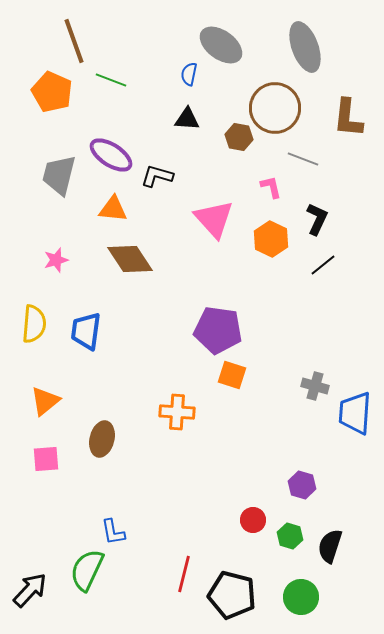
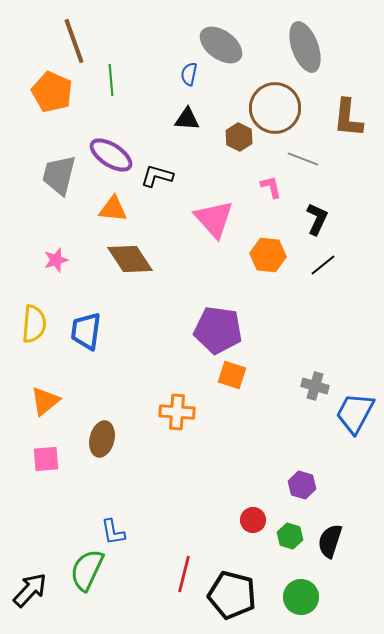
green line at (111, 80): rotated 64 degrees clockwise
brown hexagon at (239, 137): rotated 16 degrees clockwise
orange hexagon at (271, 239): moved 3 px left, 16 px down; rotated 20 degrees counterclockwise
blue trapezoid at (355, 413): rotated 24 degrees clockwise
black semicircle at (330, 546): moved 5 px up
